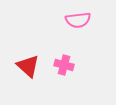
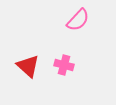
pink semicircle: rotated 40 degrees counterclockwise
